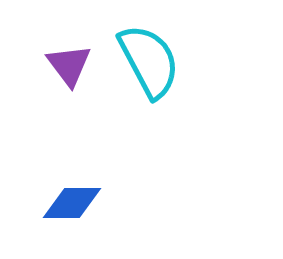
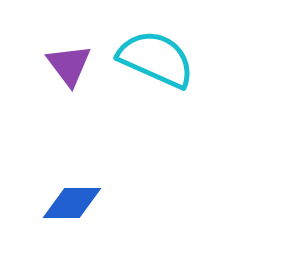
cyan semicircle: moved 7 px right, 2 px up; rotated 38 degrees counterclockwise
